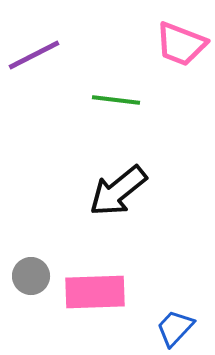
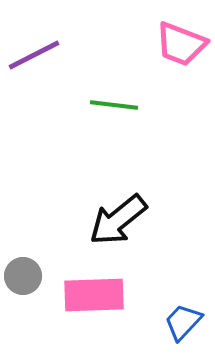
green line: moved 2 px left, 5 px down
black arrow: moved 29 px down
gray circle: moved 8 px left
pink rectangle: moved 1 px left, 3 px down
blue trapezoid: moved 8 px right, 6 px up
